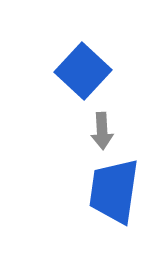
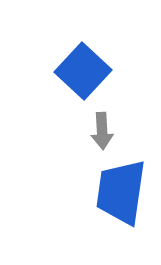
blue trapezoid: moved 7 px right, 1 px down
